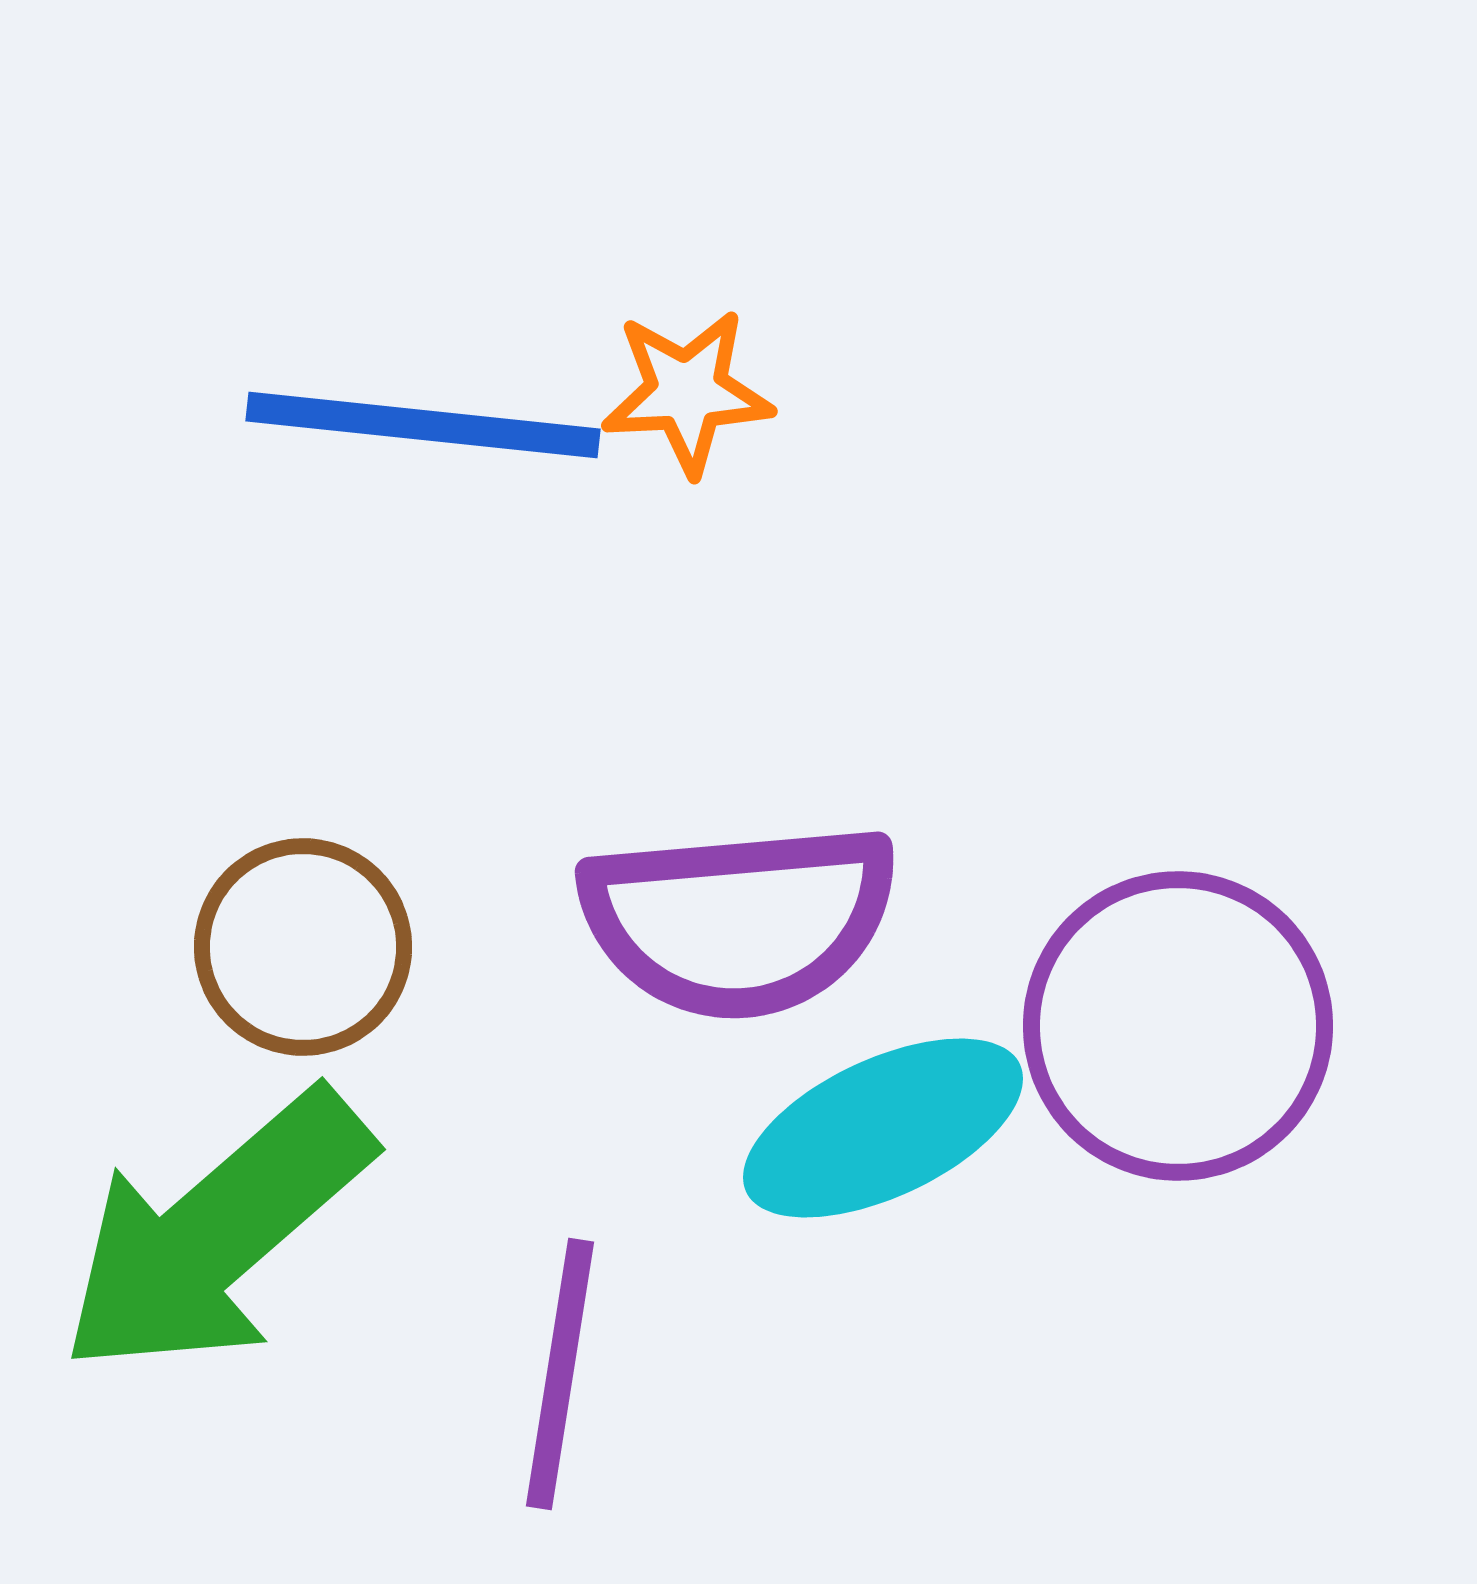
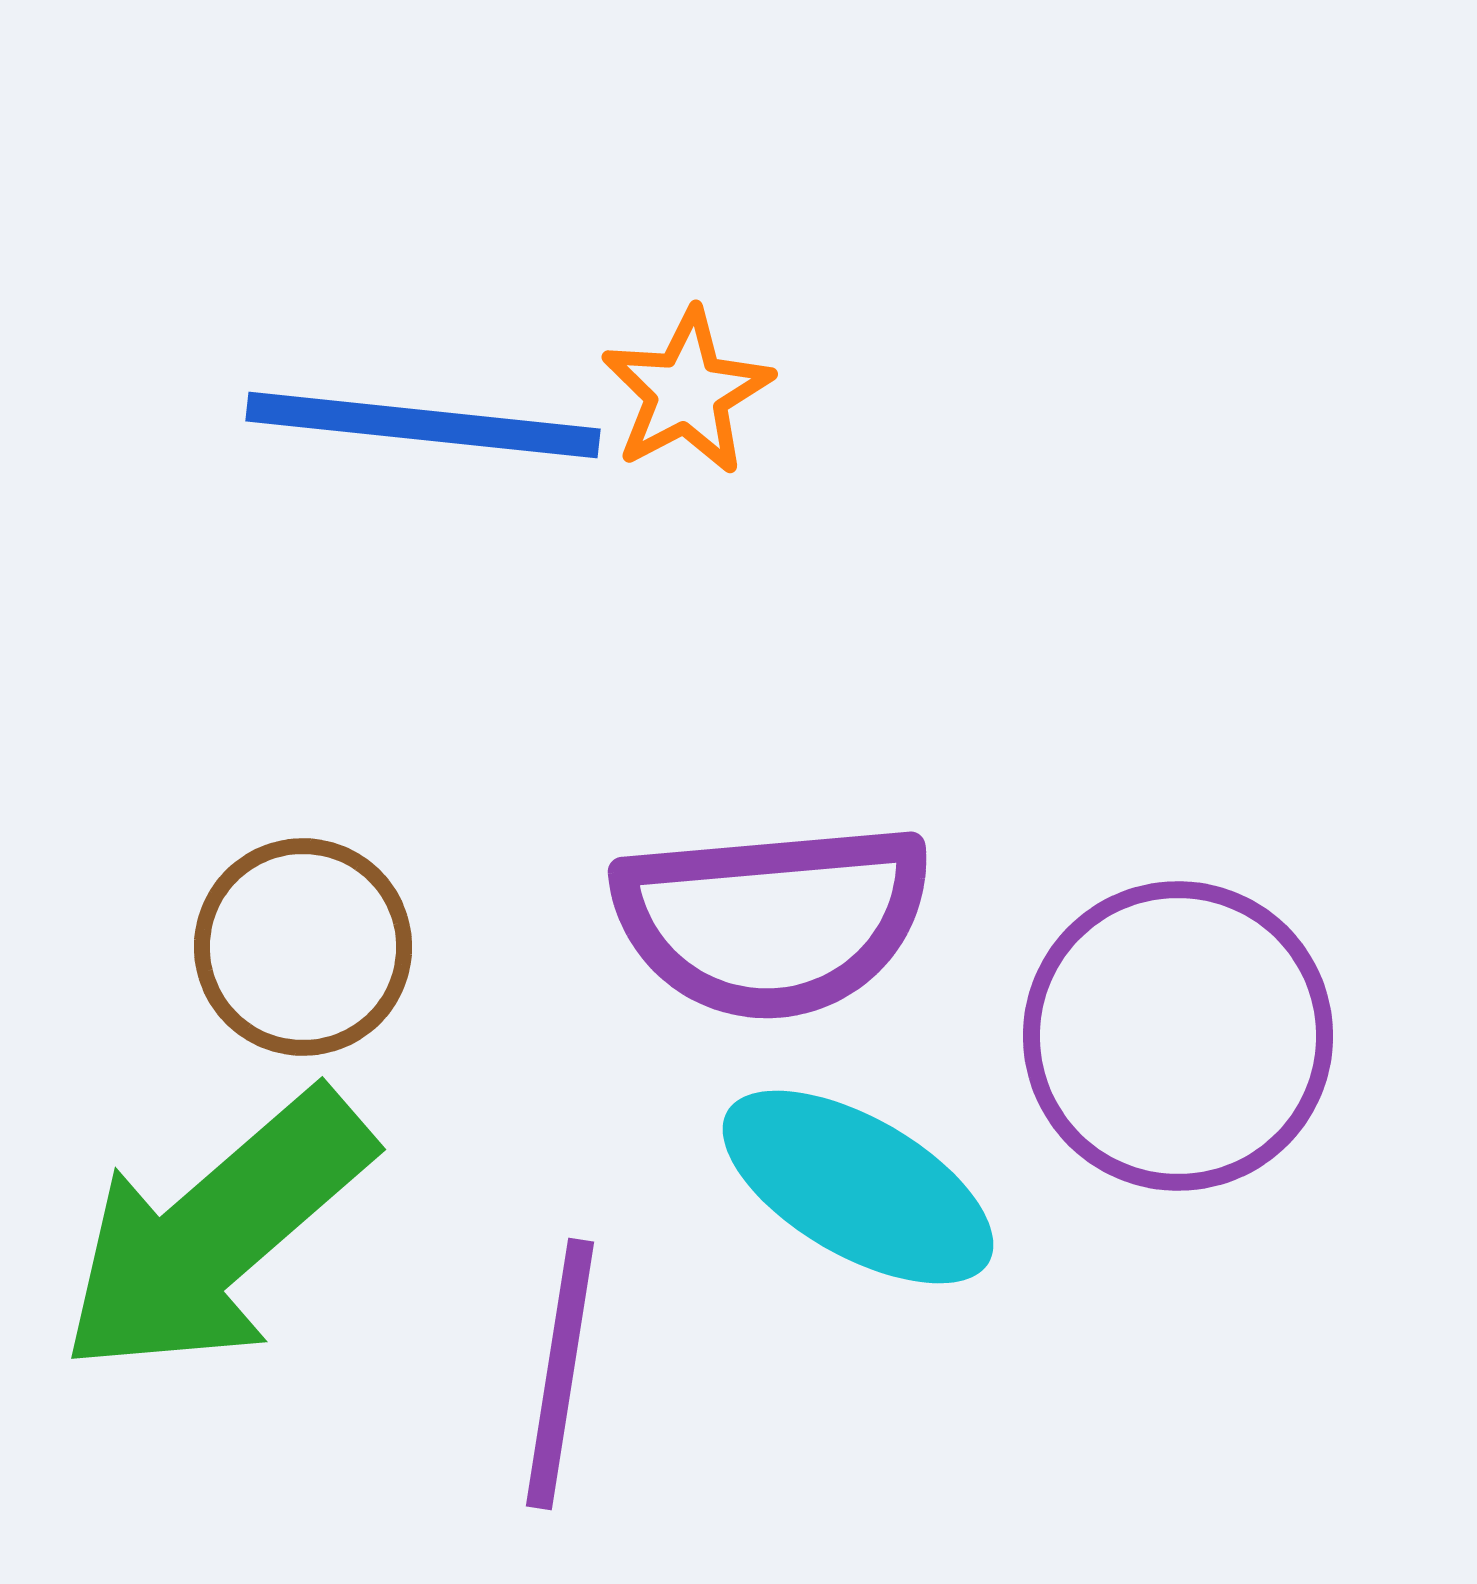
orange star: rotated 25 degrees counterclockwise
purple semicircle: moved 33 px right
purple circle: moved 10 px down
cyan ellipse: moved 25 px left, 59 px down; rotated 55 degrees clockwise
